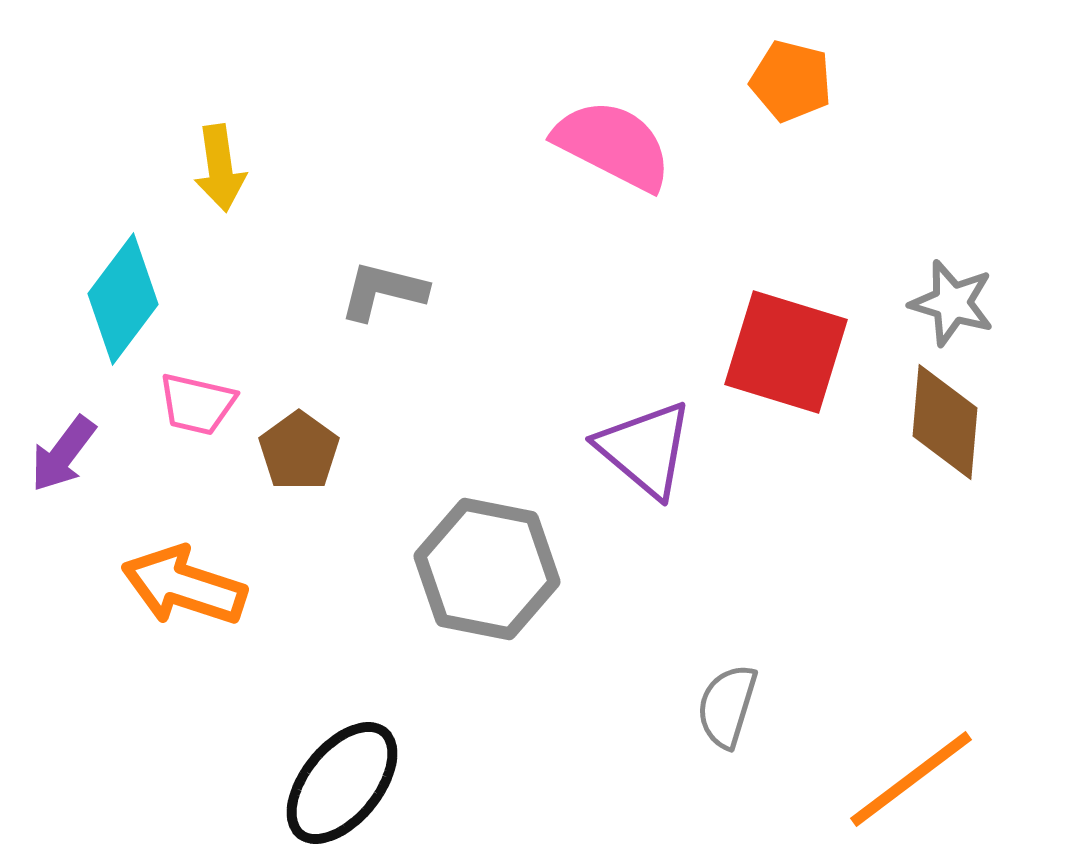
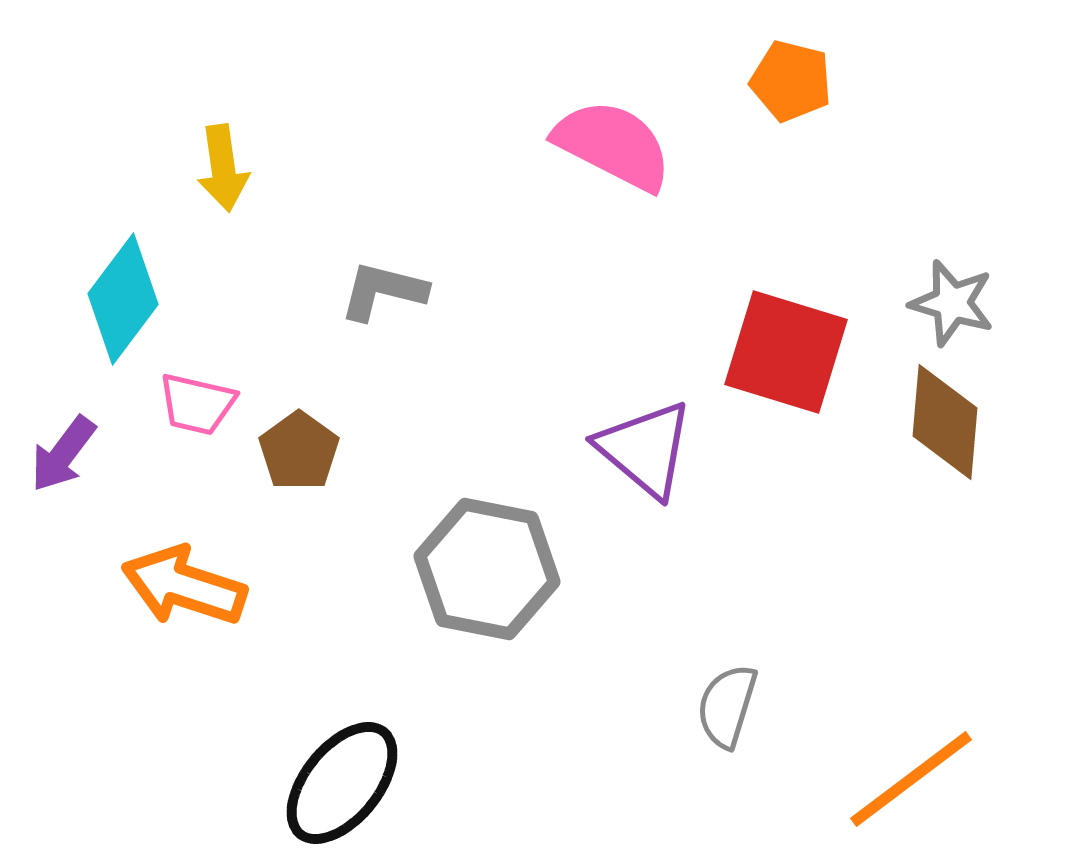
yellow arrow: moved 3 px right
